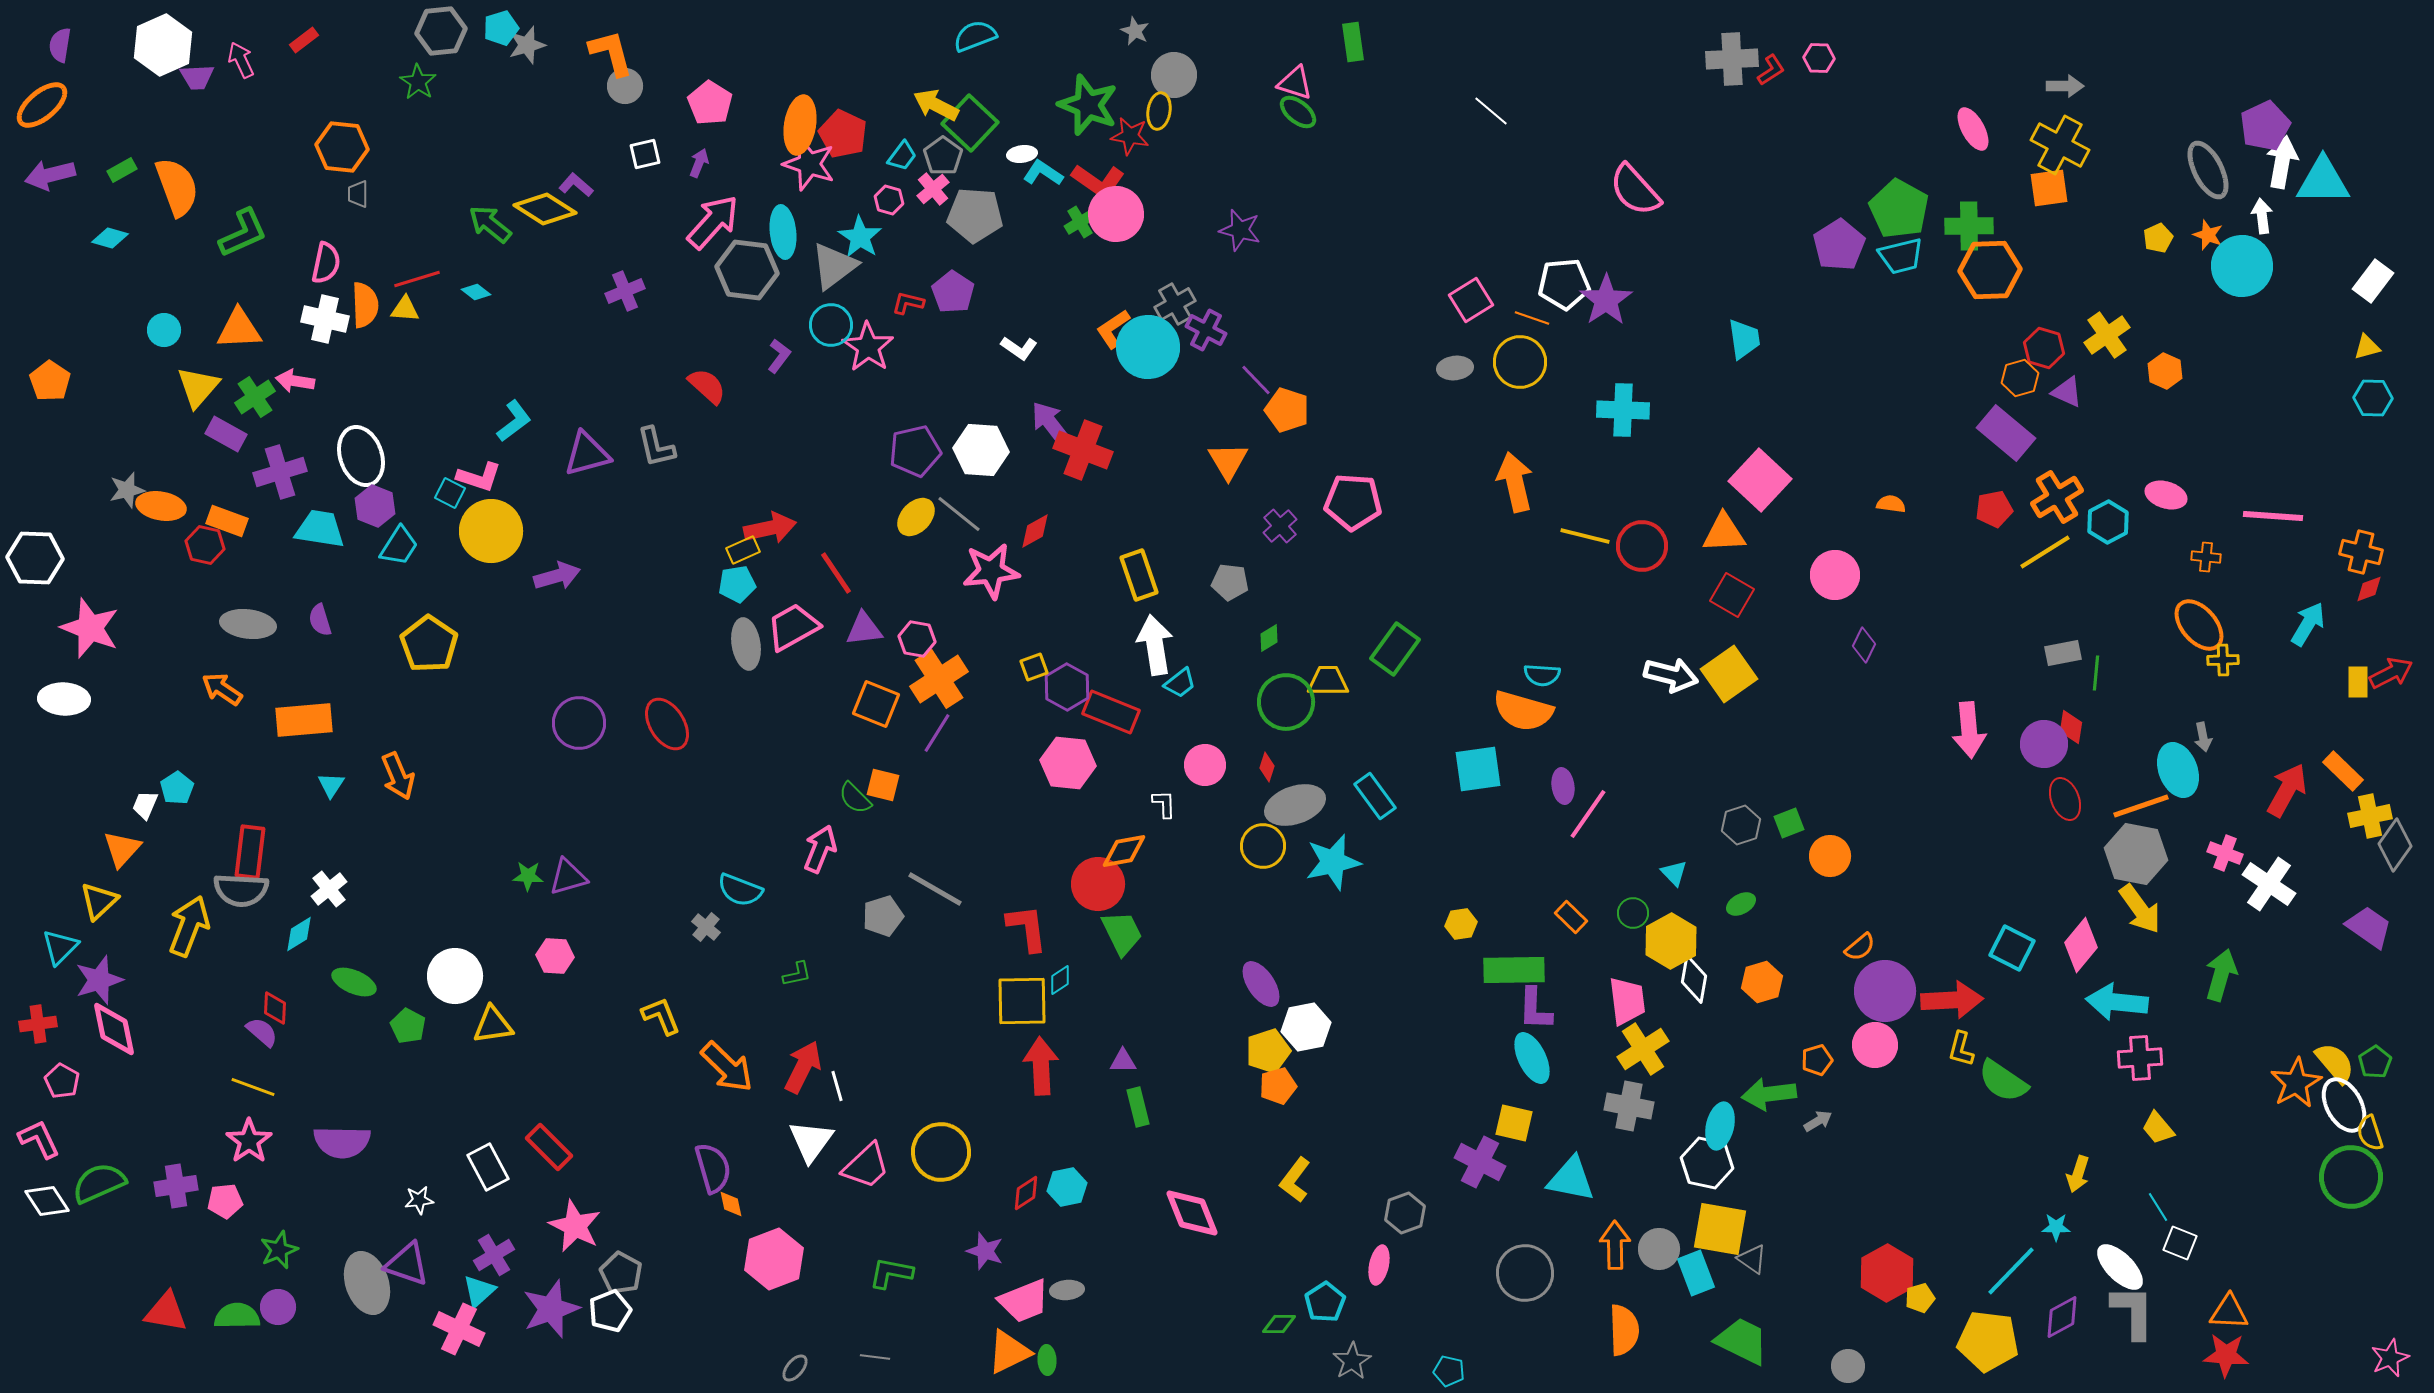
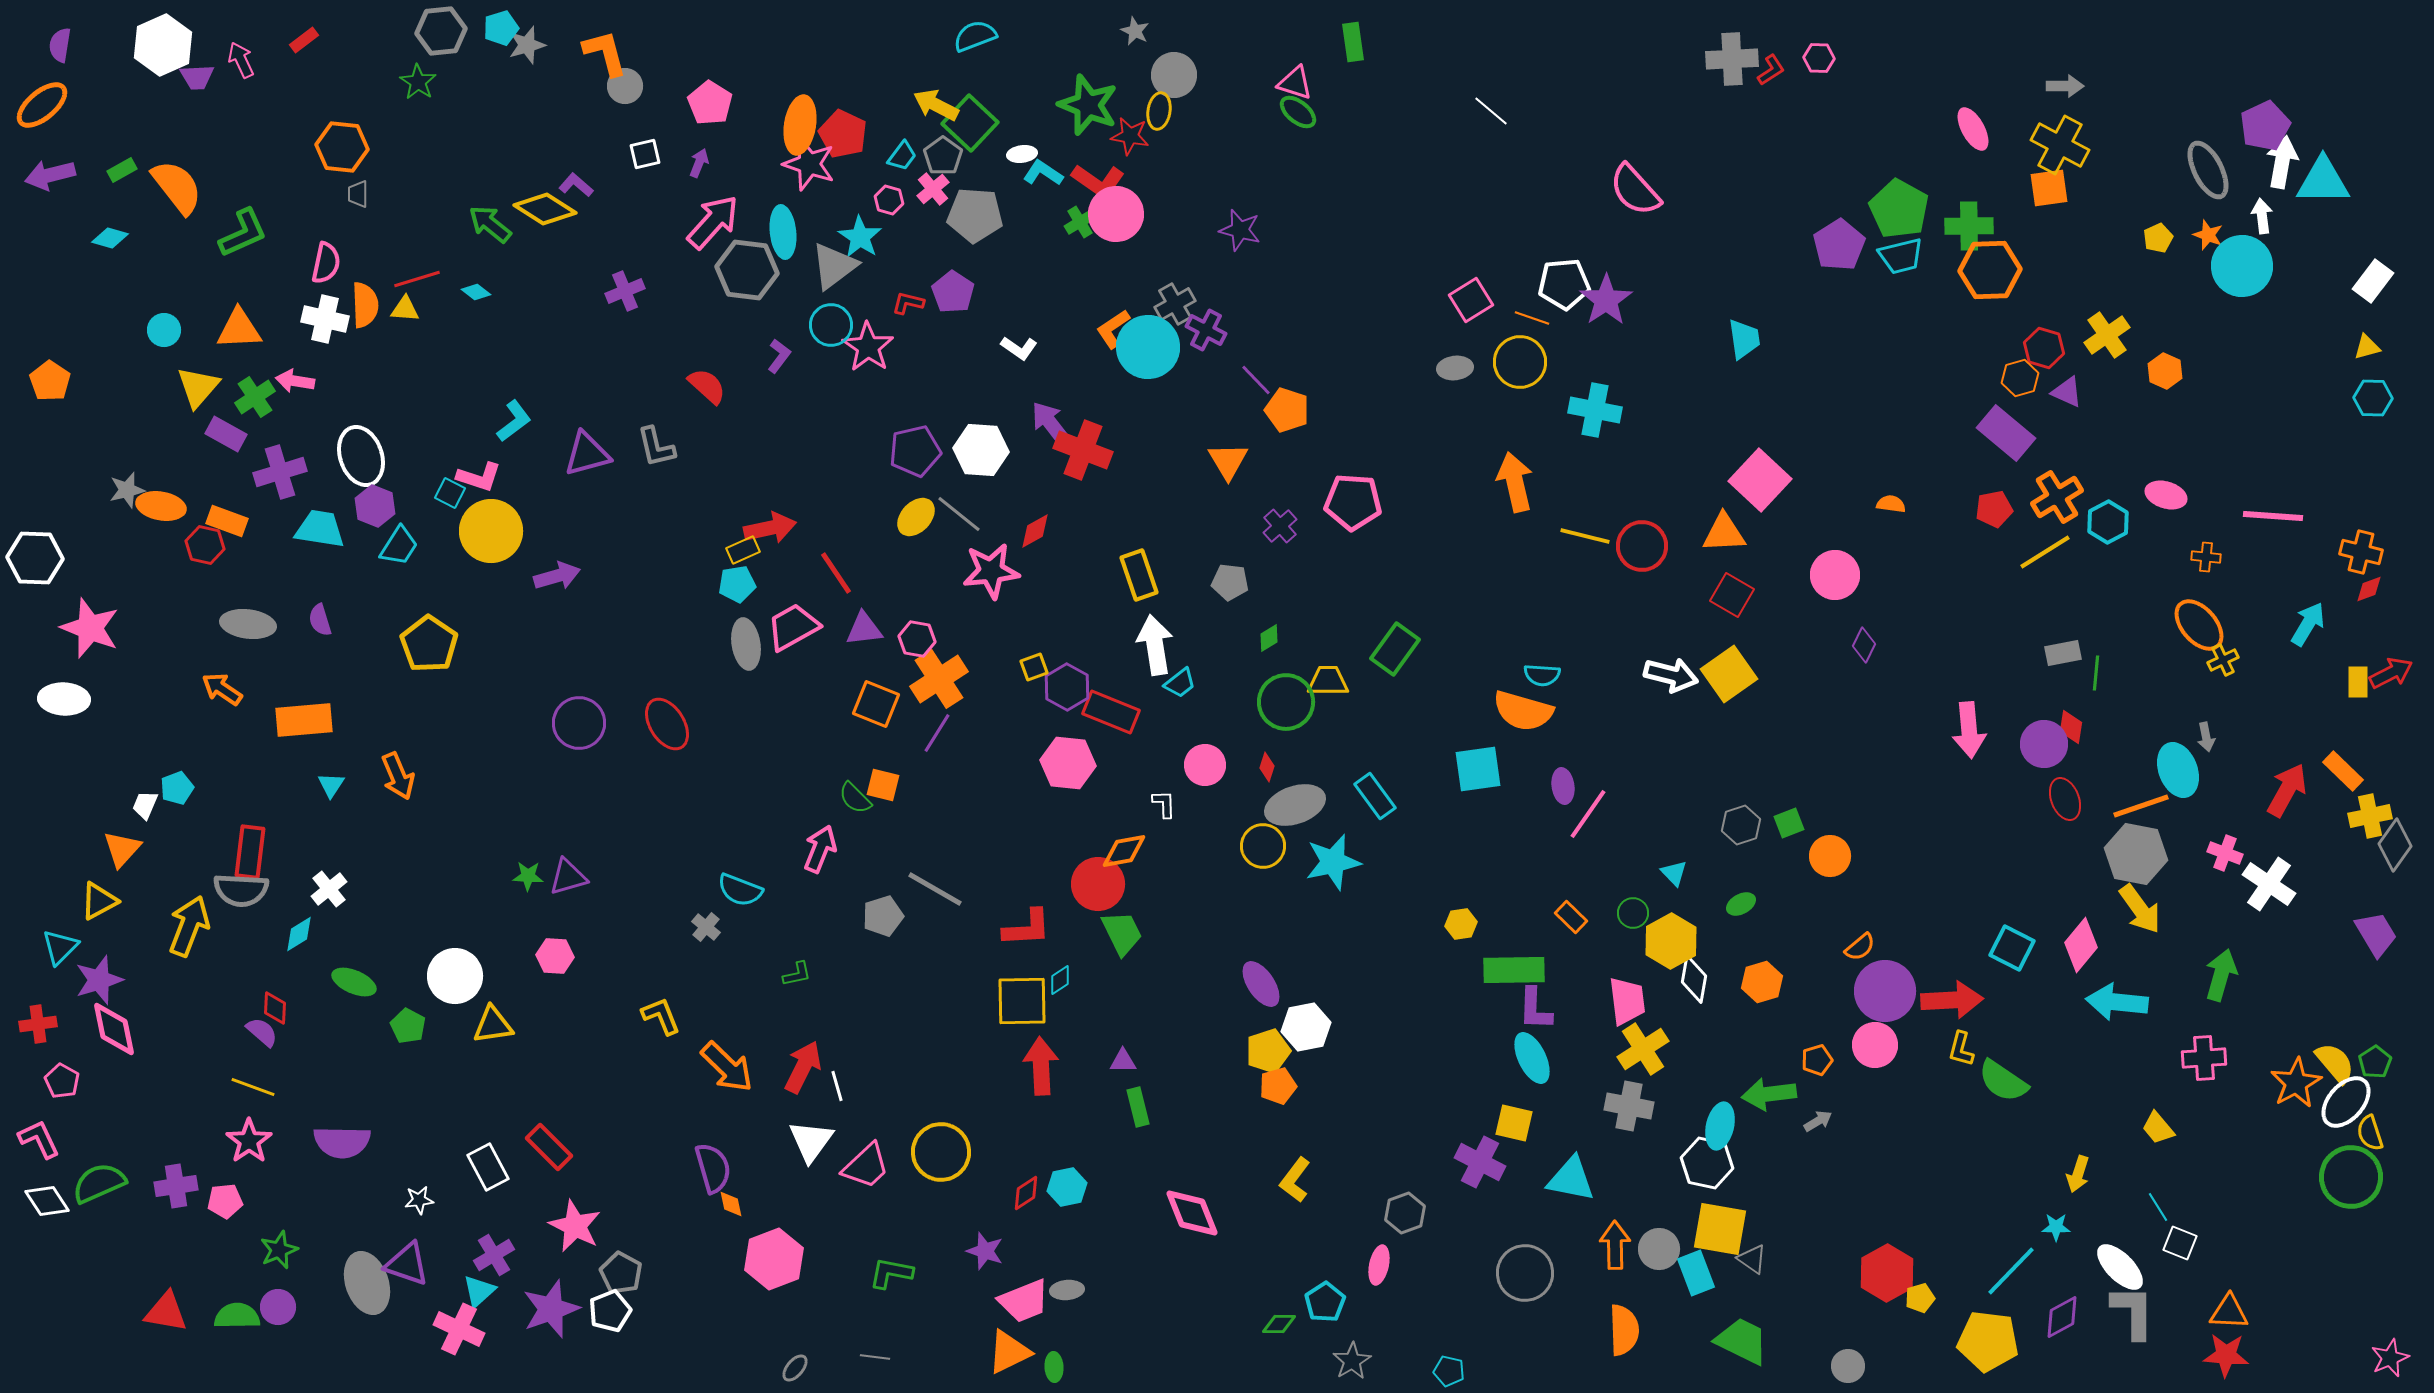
orange L-shape at (611, 53): moved 6 px left
orange semicircle at (177, 187): rotated 18 degrees counterclockwise
cyan cross at (1623, 410): moved 28 px left; rotated 9 degrees clockwise
yellow cross at (2223, 660): rotated 24 degrees counterclockwise
gray arrow at (2203, 737): moved 3 px right
cyan pentagon at (177, 788): rotated 12 degrees clockwise
yellow triangle at (99, 901): rotated 15 degrees clockwise
purple trapezoid at (2369, 927): moved 7 px right, 7 px down; rotated 24 degrees clockwise
red L-shape at (1027, 928): rotated 94 degrees clockwise
pink cross at (2140, 1058): moved 64 px right
white ellipse at (2344, 1105): moved 2 px right, 3 px up; rotated 70 degrees clockwise
green ellipse at (1047, 1360): moved 7 px right, 7 px down
